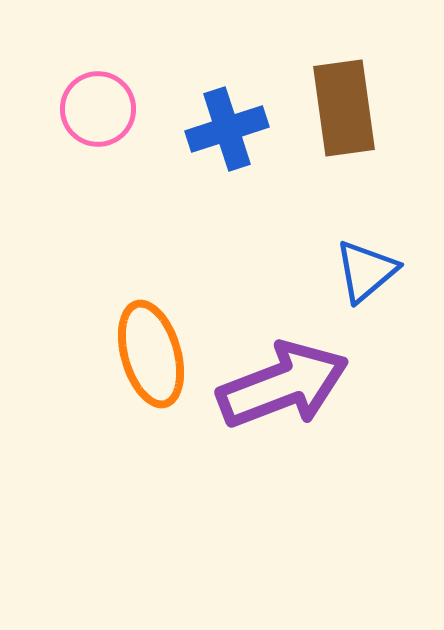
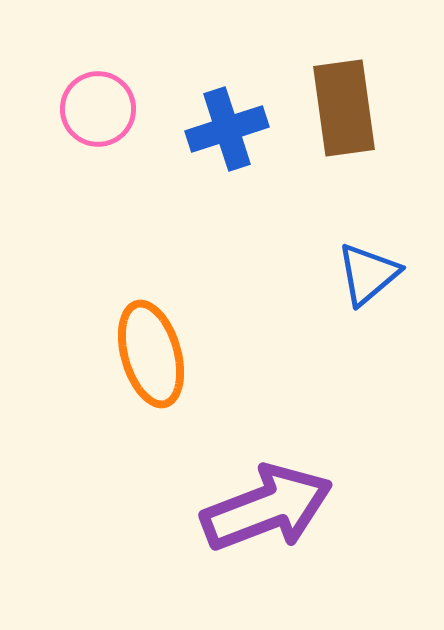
blue triangle: moved 2 px right, 3 px down
purple arrow: moved 16 px left, 123 px down
